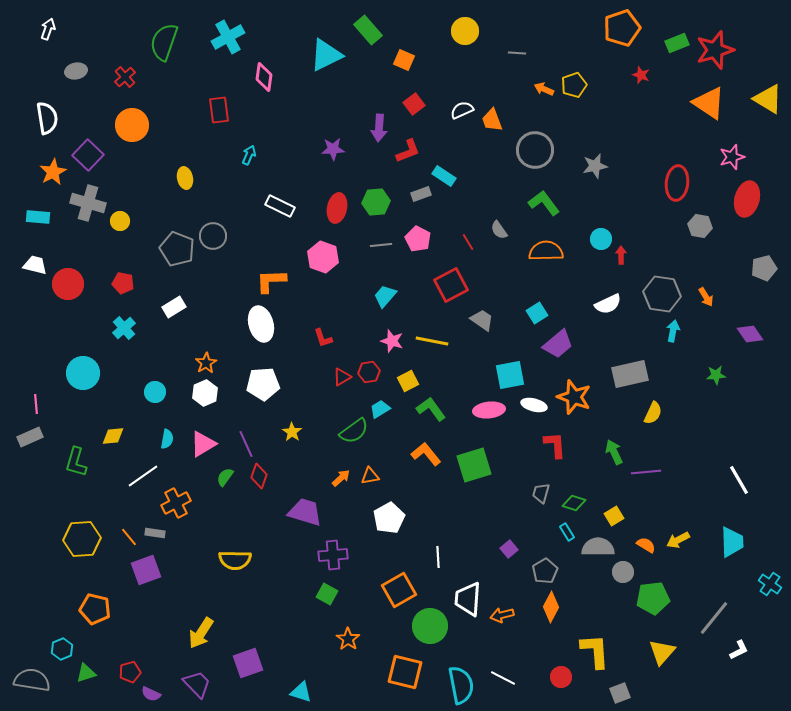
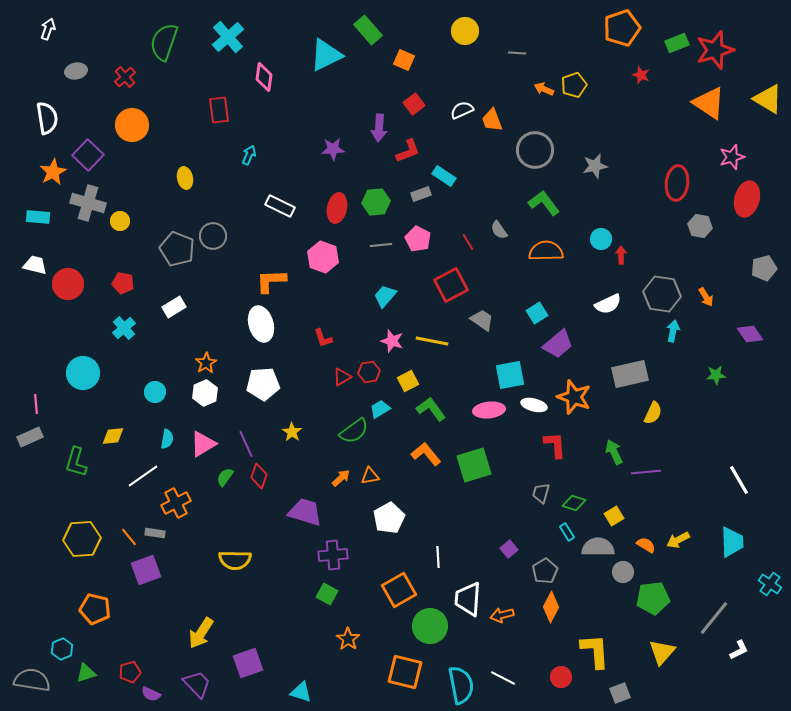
cyan cross at (228, 37): rotated 12 degrees counterclockwise
